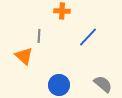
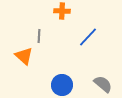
blue circle: moved 3 px right
